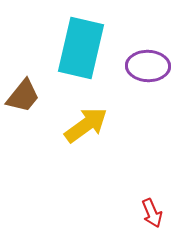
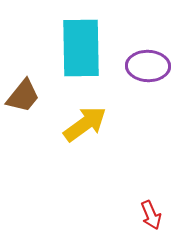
cyan rectangle: rotated 14 degrees counterclockwise
yellow arrow: moved 1 px left, 1 px up
red arrow: moved 1 px left, 2 px down
